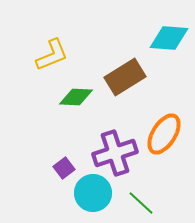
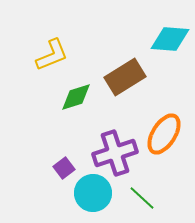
cyan diamond: moved 1 px right, 1 px down
green diamond: rotated 20 degrees counterclockwise
green line: moved 1 px right, 5 px up
